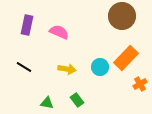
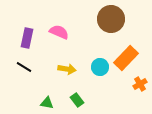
brown circle: moved 11 px left, 3 px down
purple rectangle: moved 13 px down
